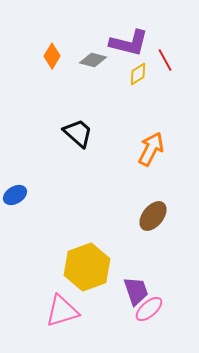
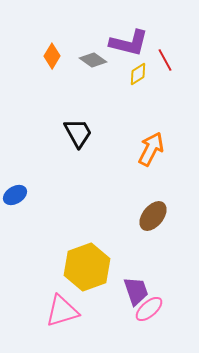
gray diamond: rotated 20 degrees clockwise
black trapezoid: rotated 20 degrees clockwise
